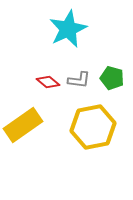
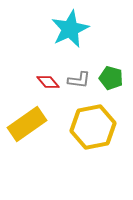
cyan star: moved 2 px right
green pentagon: moved 1 px left
red diamond: rotated 10 degrees clockwise
yellow rectangle: moved 4 px right, 1 px up
